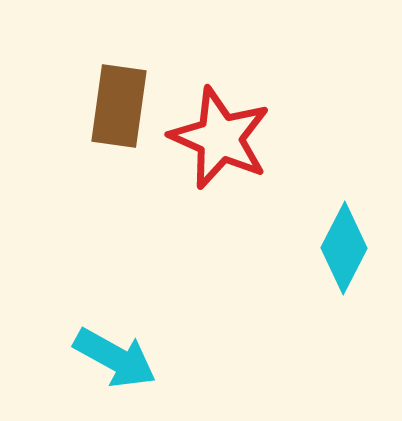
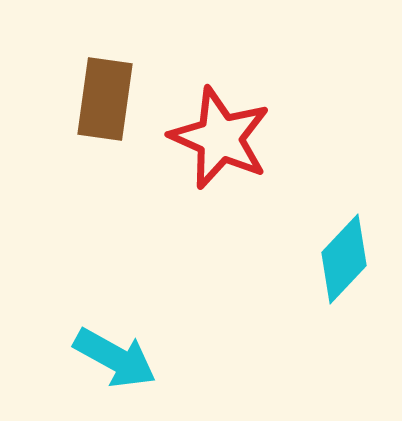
brown rectangle: moved 14 px left, 7 px up
cyan diamond: moved 11 px down; rotated 16 degrees clockwise
